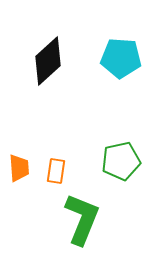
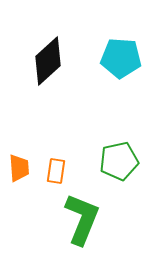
green pentagon: moved 2 px left
